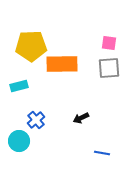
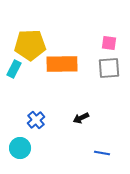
yellow pentagon: moved 1 px left, 1 px up
cyan rectangle: moved 5 px left, 17 px up; rotated 48 degrees counterclockwise
cyan circle: moved 1 px right, 7 px down
